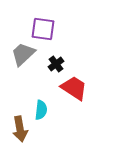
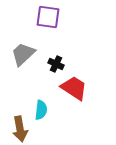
purple square: moved 5 px right, 12 px up
black cross: rotated 28 degrees counterclockwise
